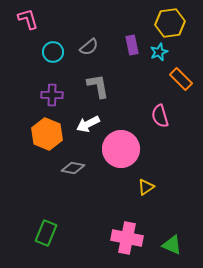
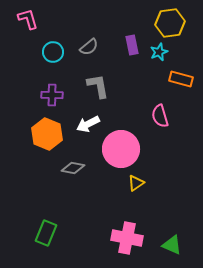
orange rectangle: rotated 30 degrees counterclockwise
yellow triangle: moved 10 px left, 4 px up
